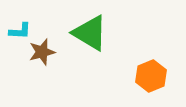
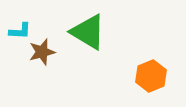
green triangle: moved 2 px left, 1 px up
